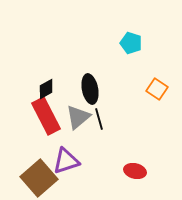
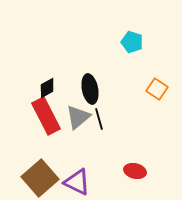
cyan pentagon: moved 1 px right, 1 px up
black diamond: moved 1 px right, 1 px up
purple triangle: moved 11 px right, 21 px down; rotated 44 degrees clockwise
brown square: moved 1 px right
